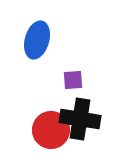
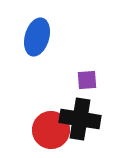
blue ellipse: moved 3 px up
purple square: moved 14 px right
